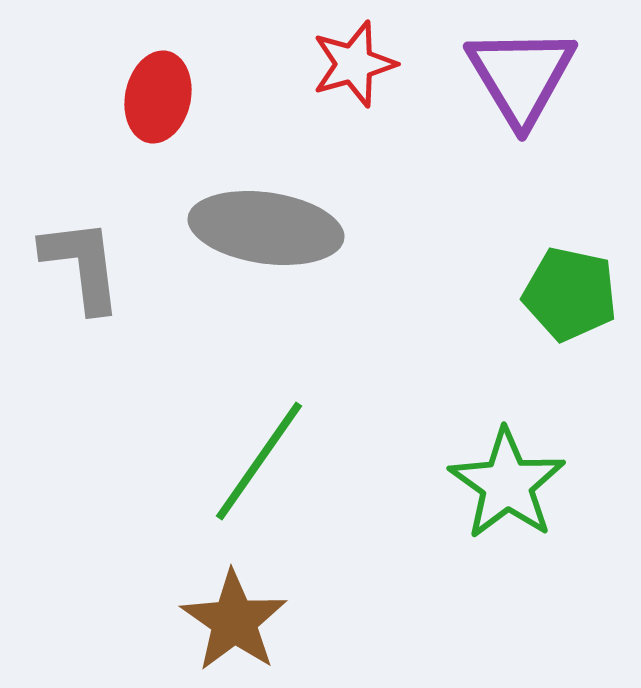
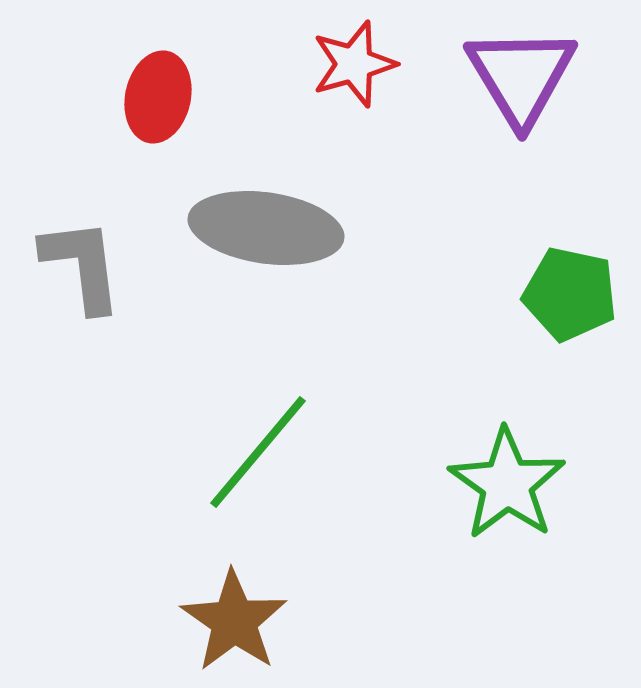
green line: moved 1 px left, 9 px up; rotated 5 degrees clockwise
